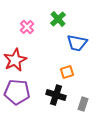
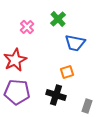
blue trapezoid: moved 2 px left
gray rectangle: moved 4 px right, 2 px down
